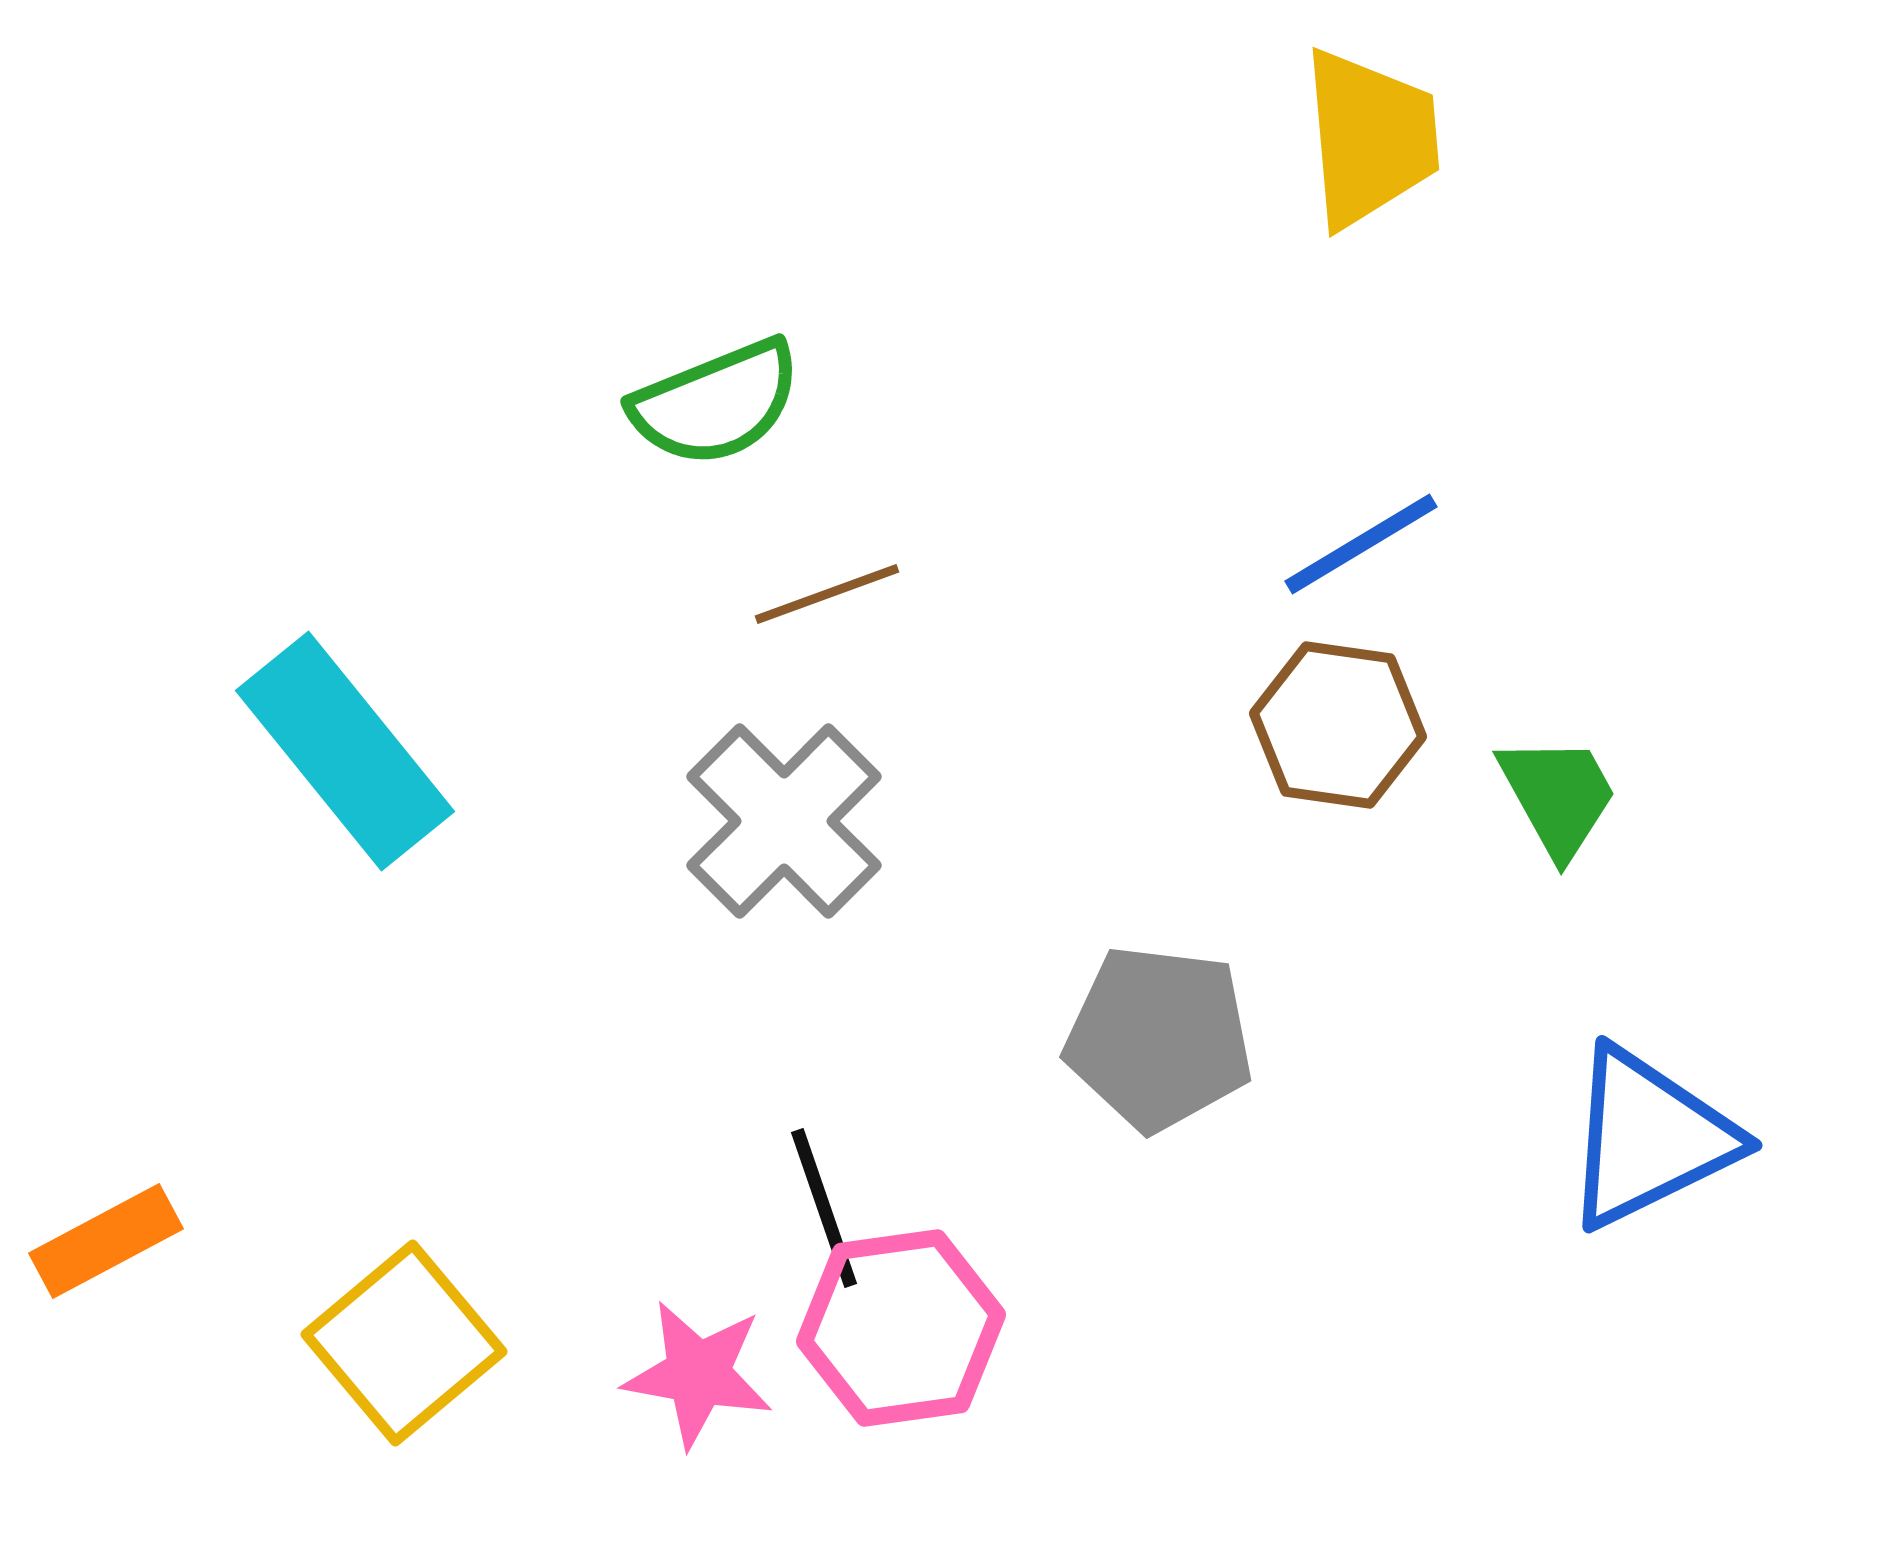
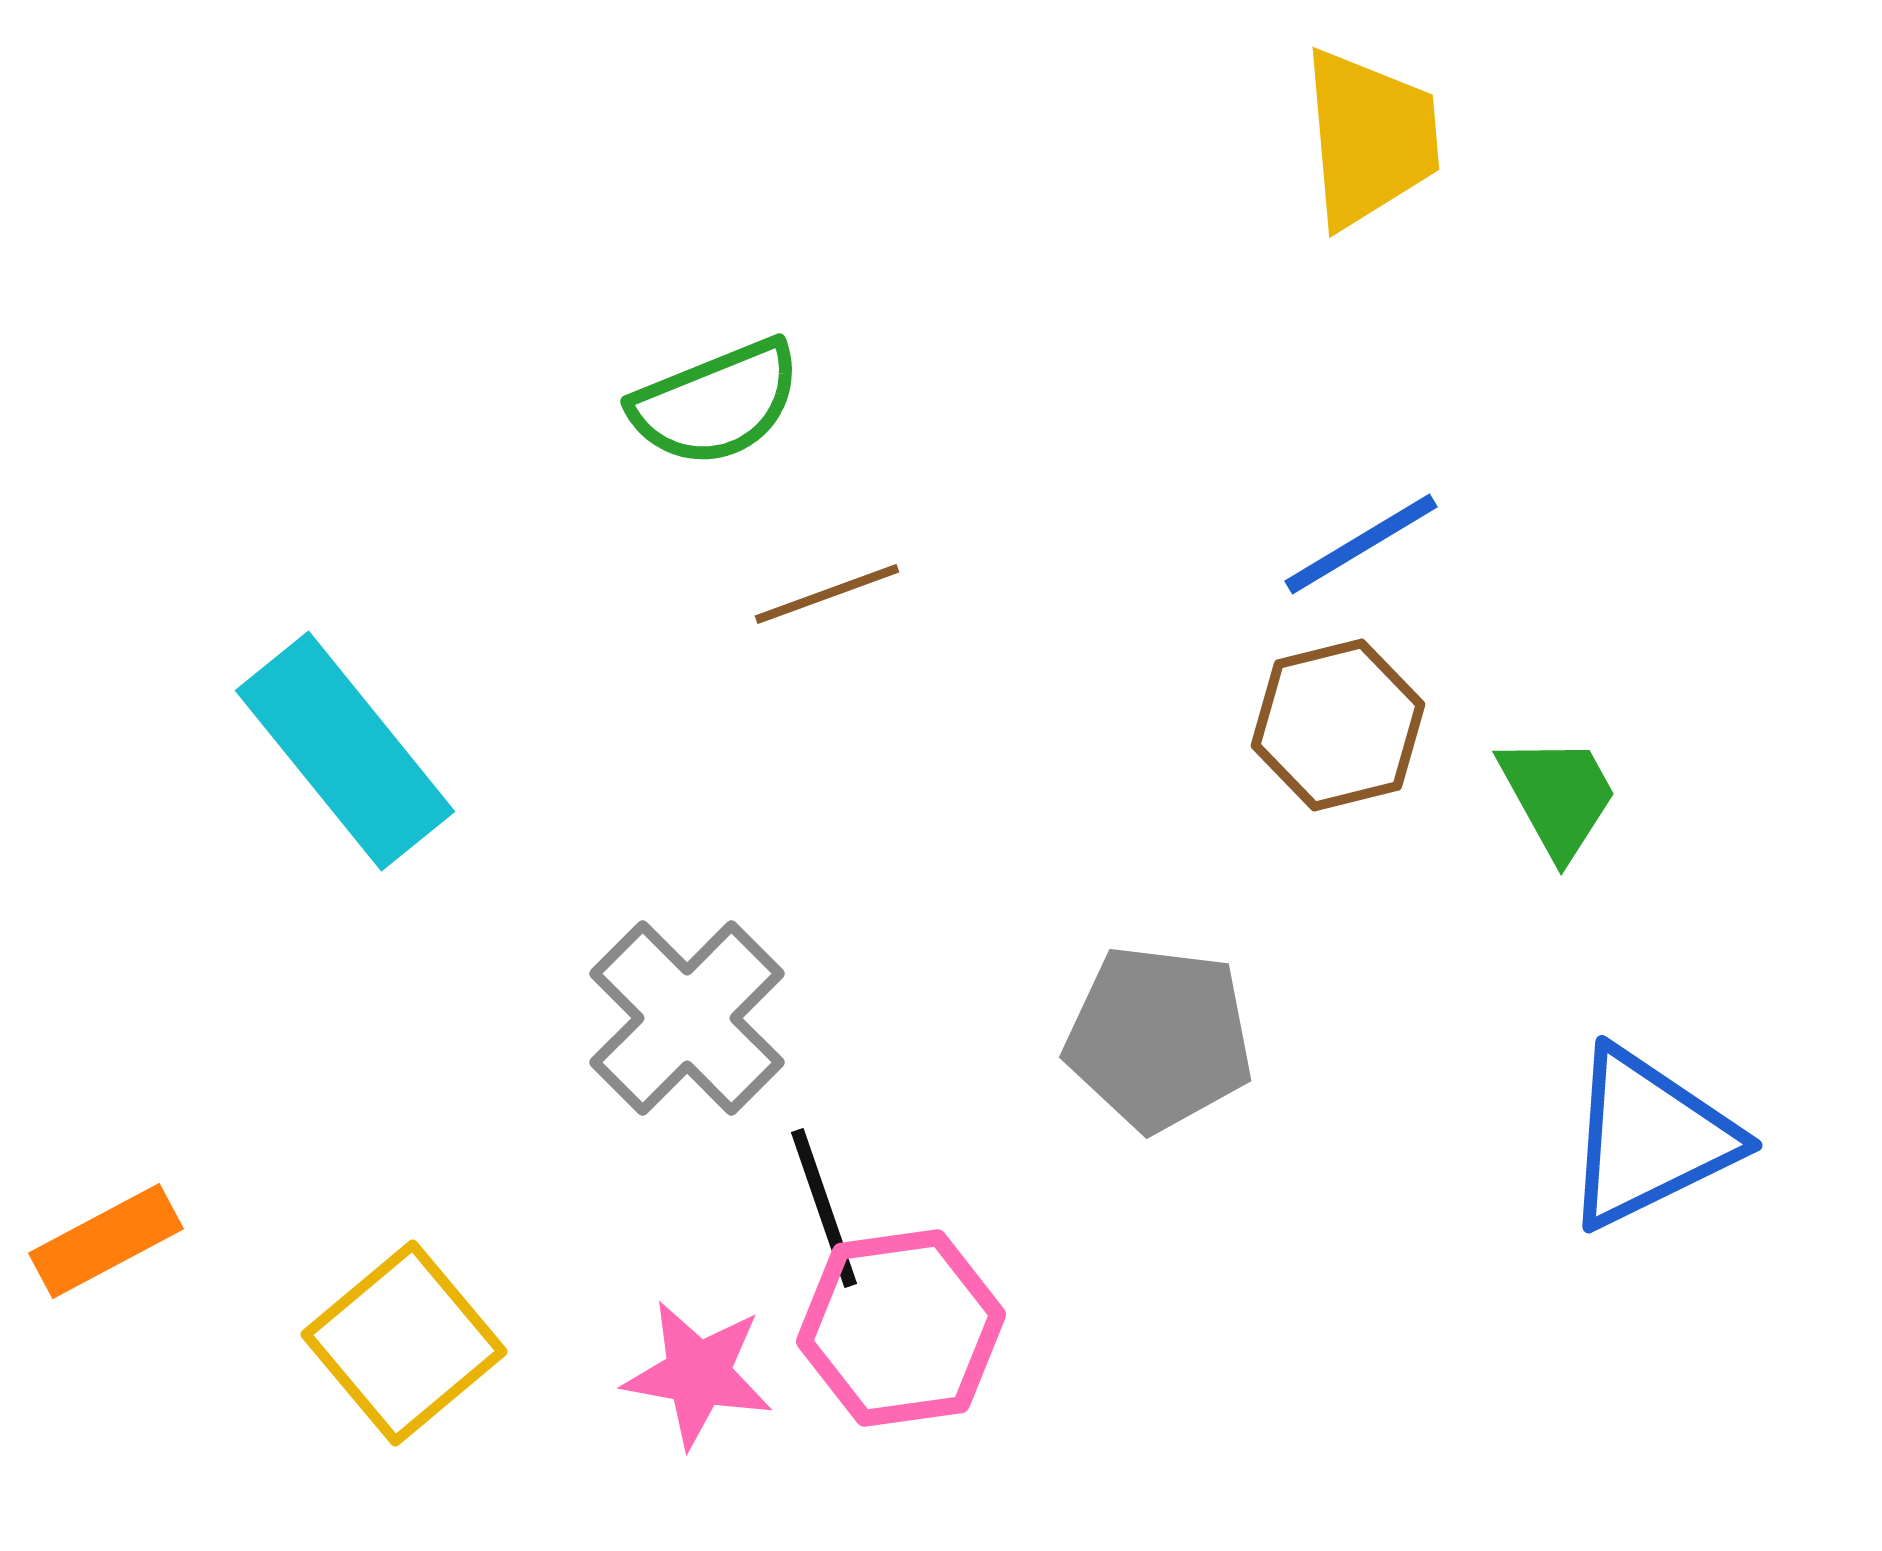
brown hexagon: rotated 22 degrees counterclockwise
gray cross: moved 97 px left, 197 px down
